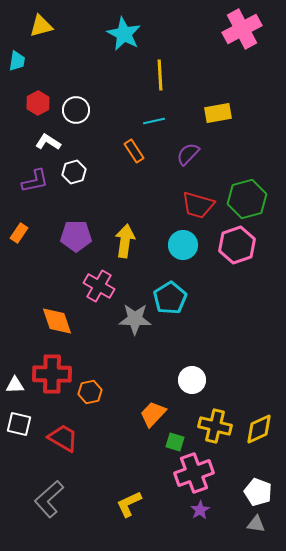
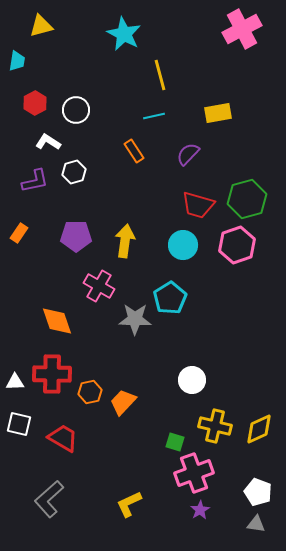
yellow line at (160, 75): rotated 12 degrees counterclockwise
red hexagon at (38, 103): moved 3 px left
cyan line at (154, 121): moved 5 px up
white triangle at (15, 385): moved 3 px up
orange trapezoid at (153, 414): moved 30 px left, 12 px up
